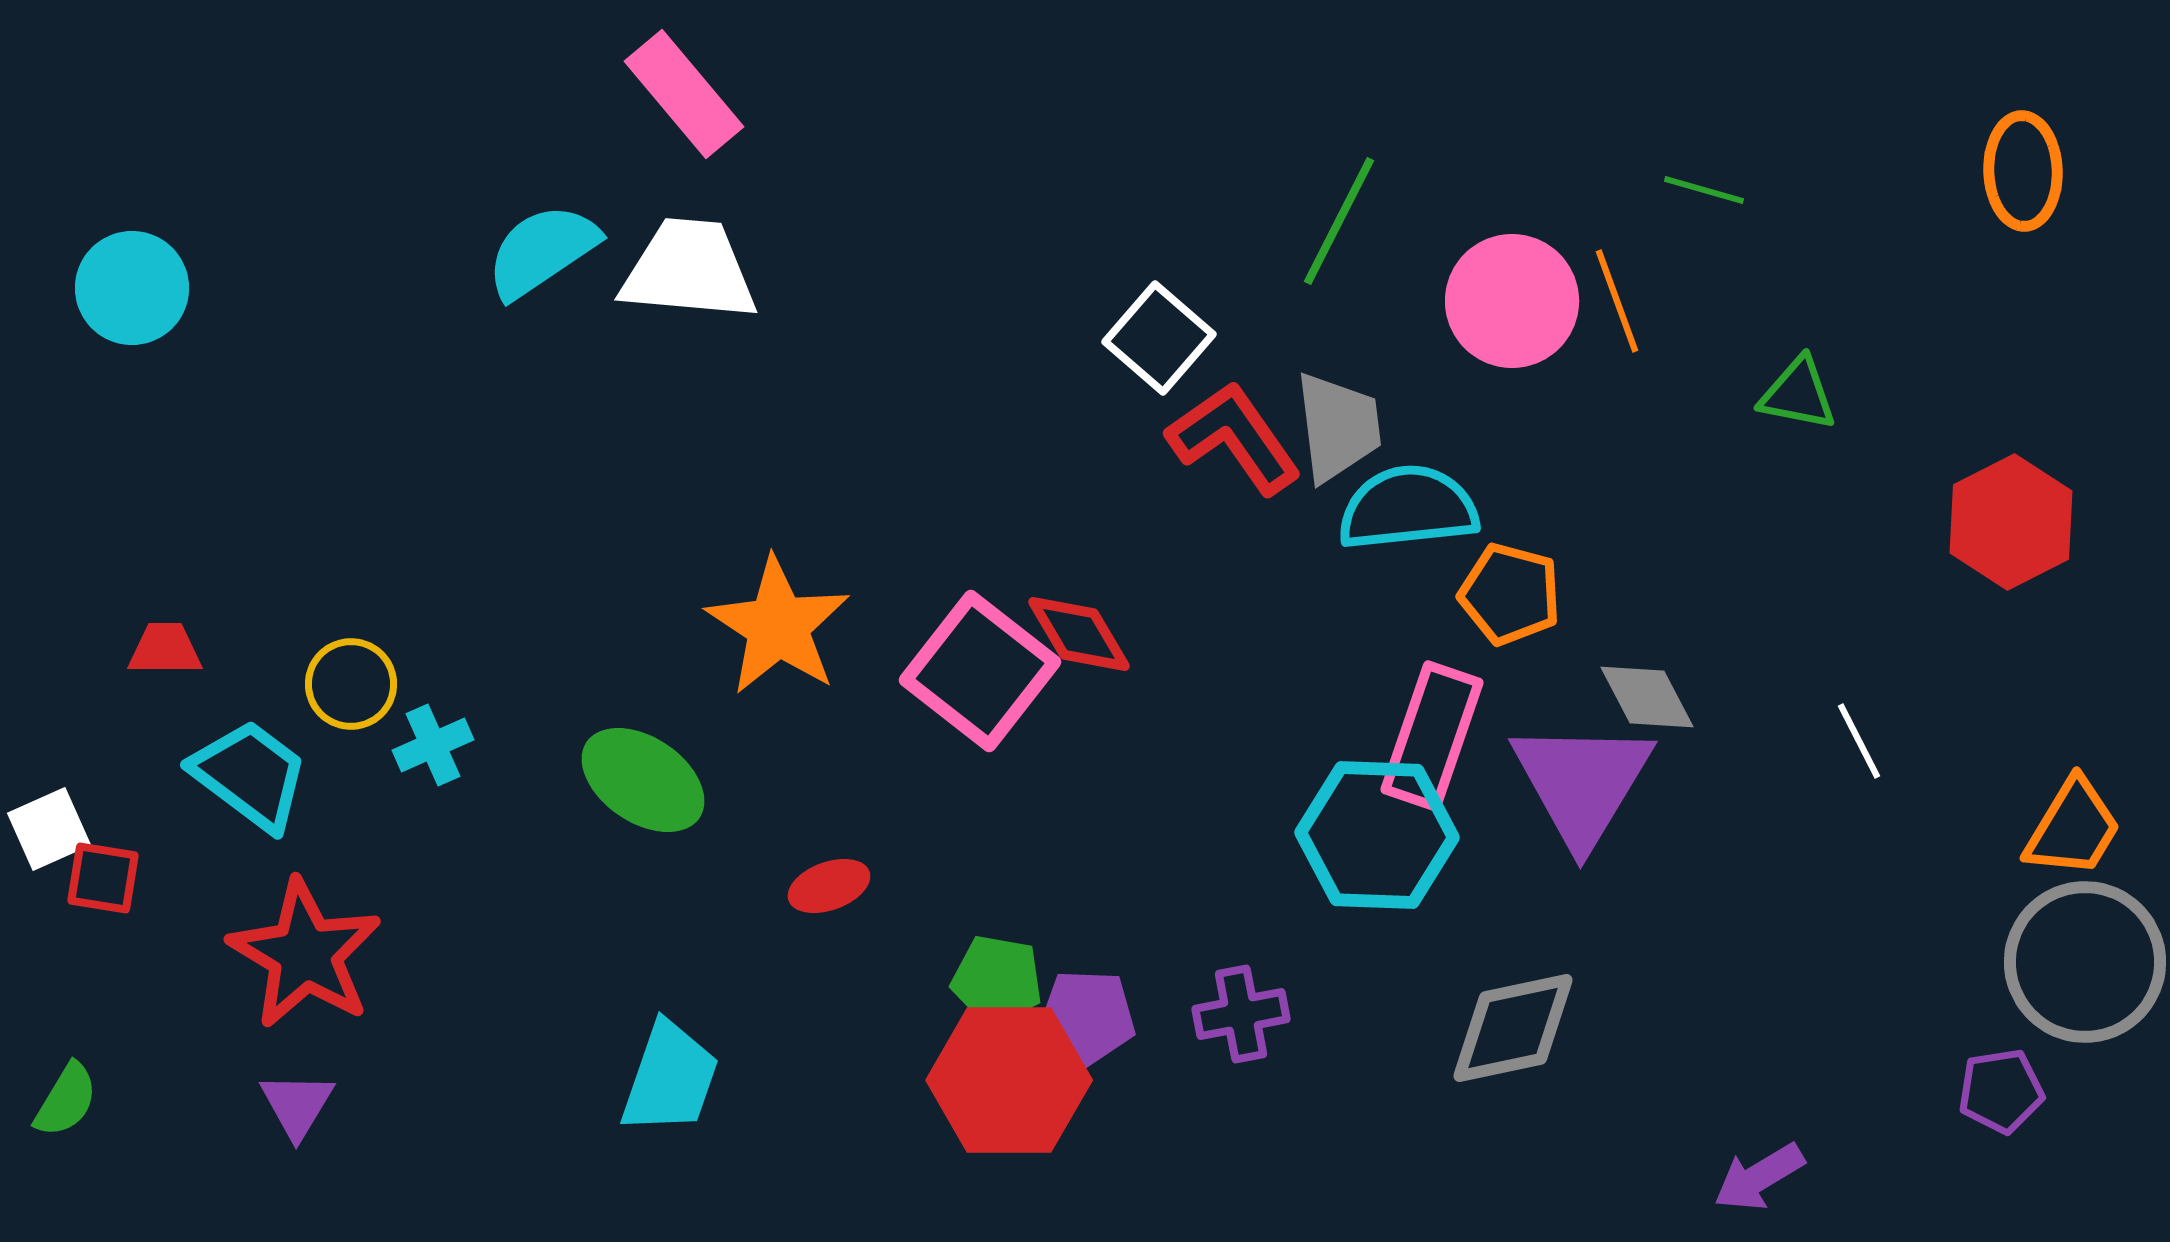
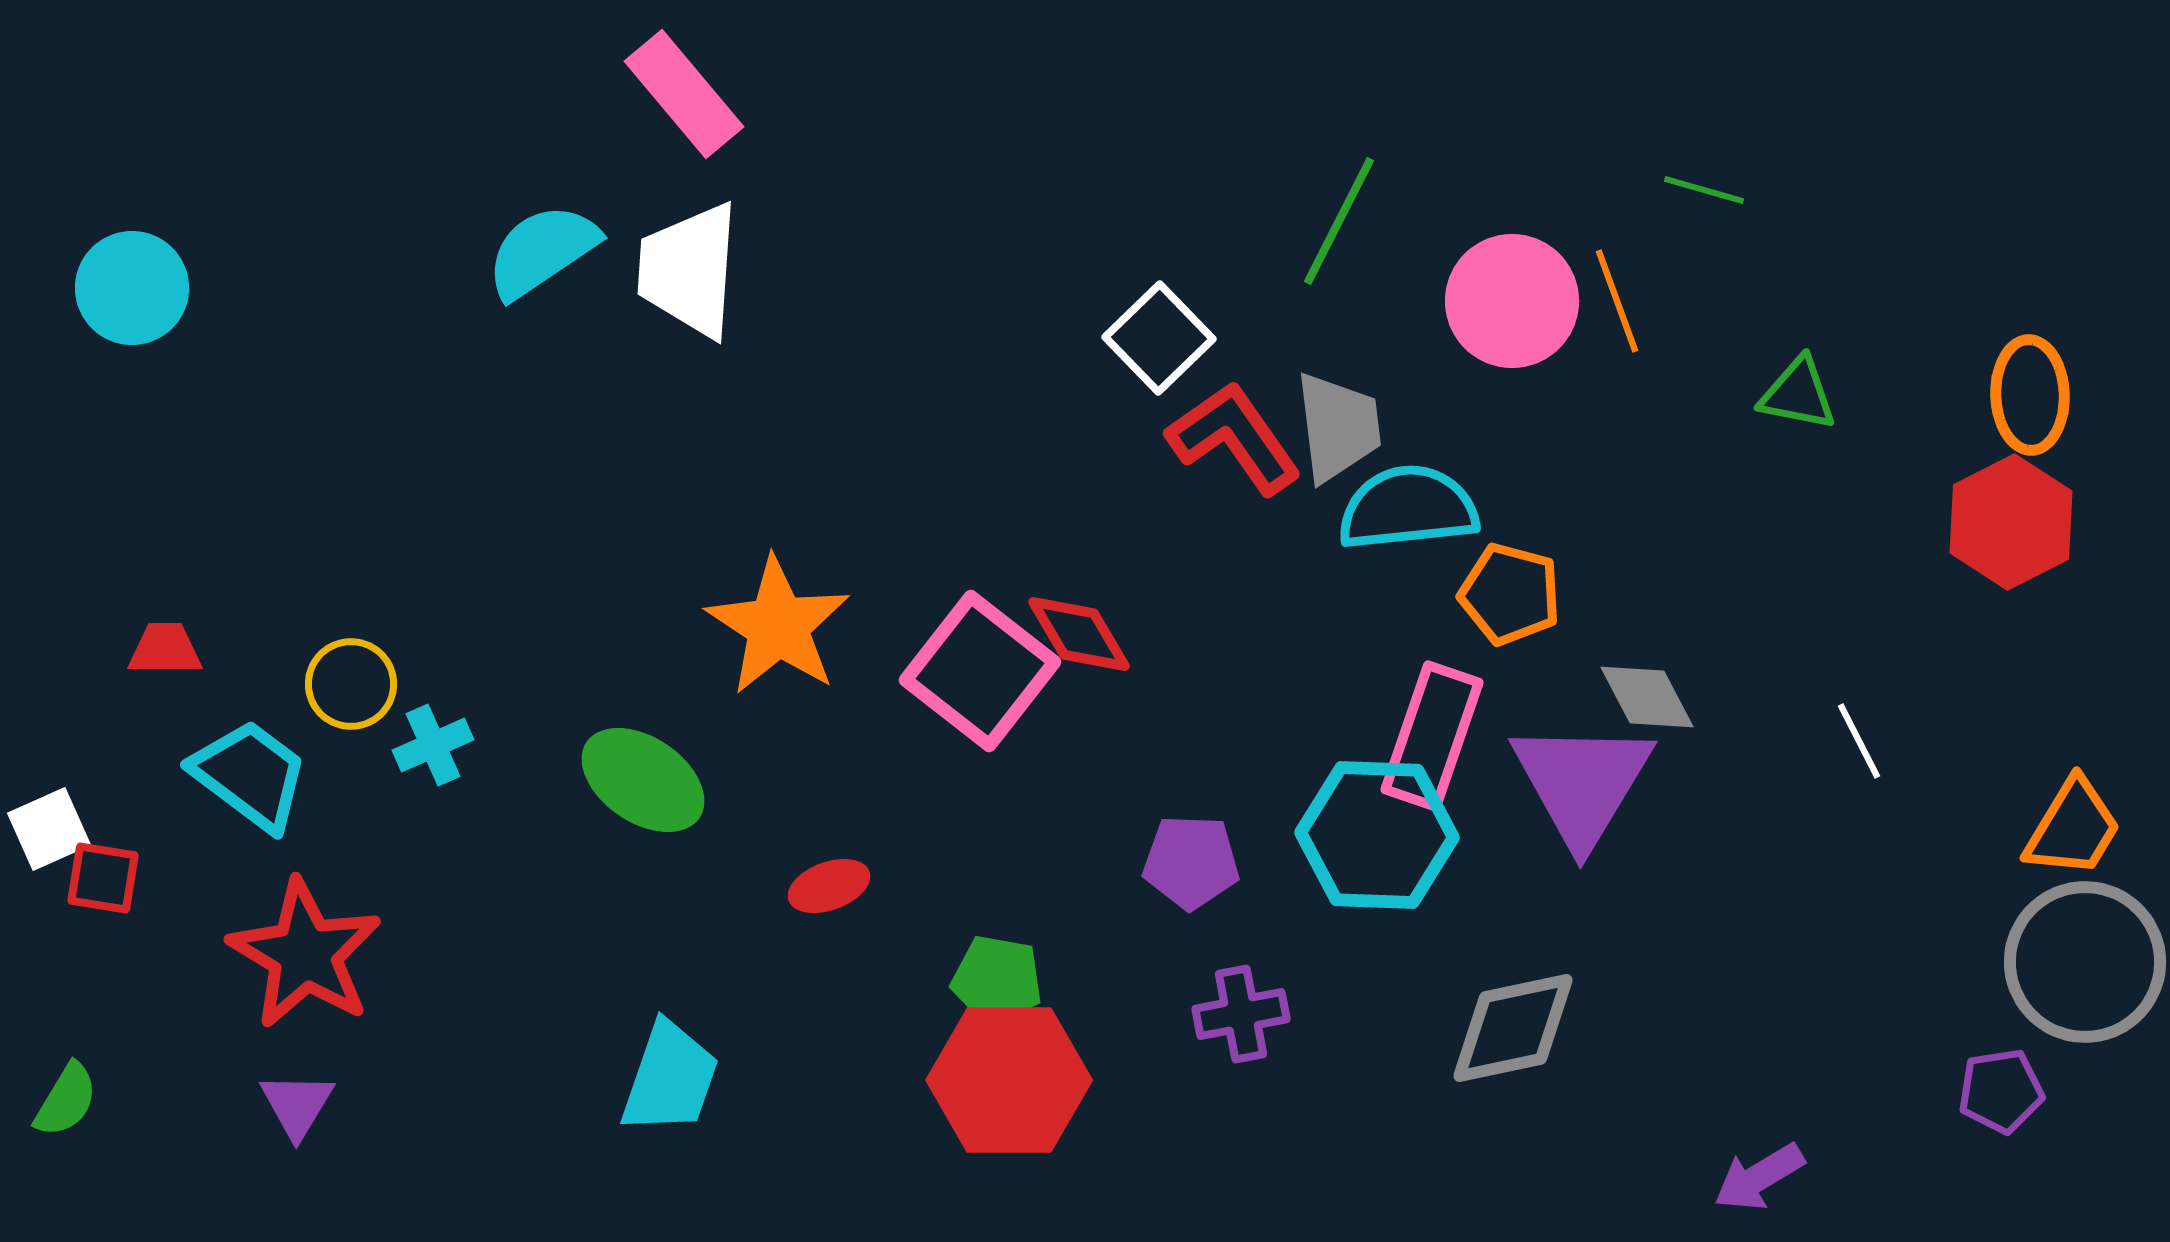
orange ellipse at (2023, 171): moved 7 px right, 224 px down
white trapezoid at (689, 270): rotated 91 degrees counterclockwise
white square at (1159, 338): rotated 5 degrees clockwise
purple pentagon at (1087, 1017): moved 104 px right, 155 px up
